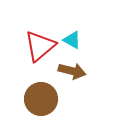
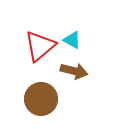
brown arrow: moved 2 px right
